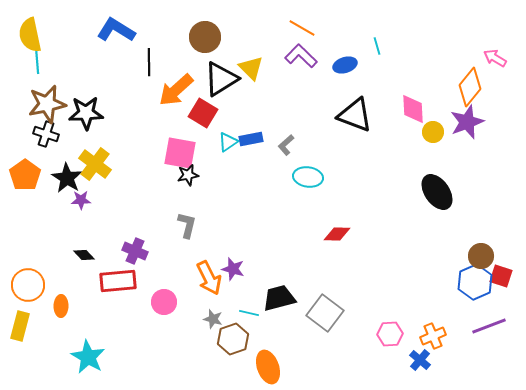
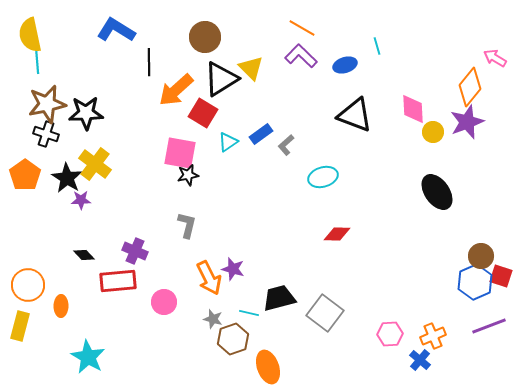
blue rectangle at (251, 139): moved 10 px right, 5 px up; rotated 25 degrees counterclockwise
cyan ellipse at (308, 177): moved 15 px right; rotated 24 degrees counterclockwise
